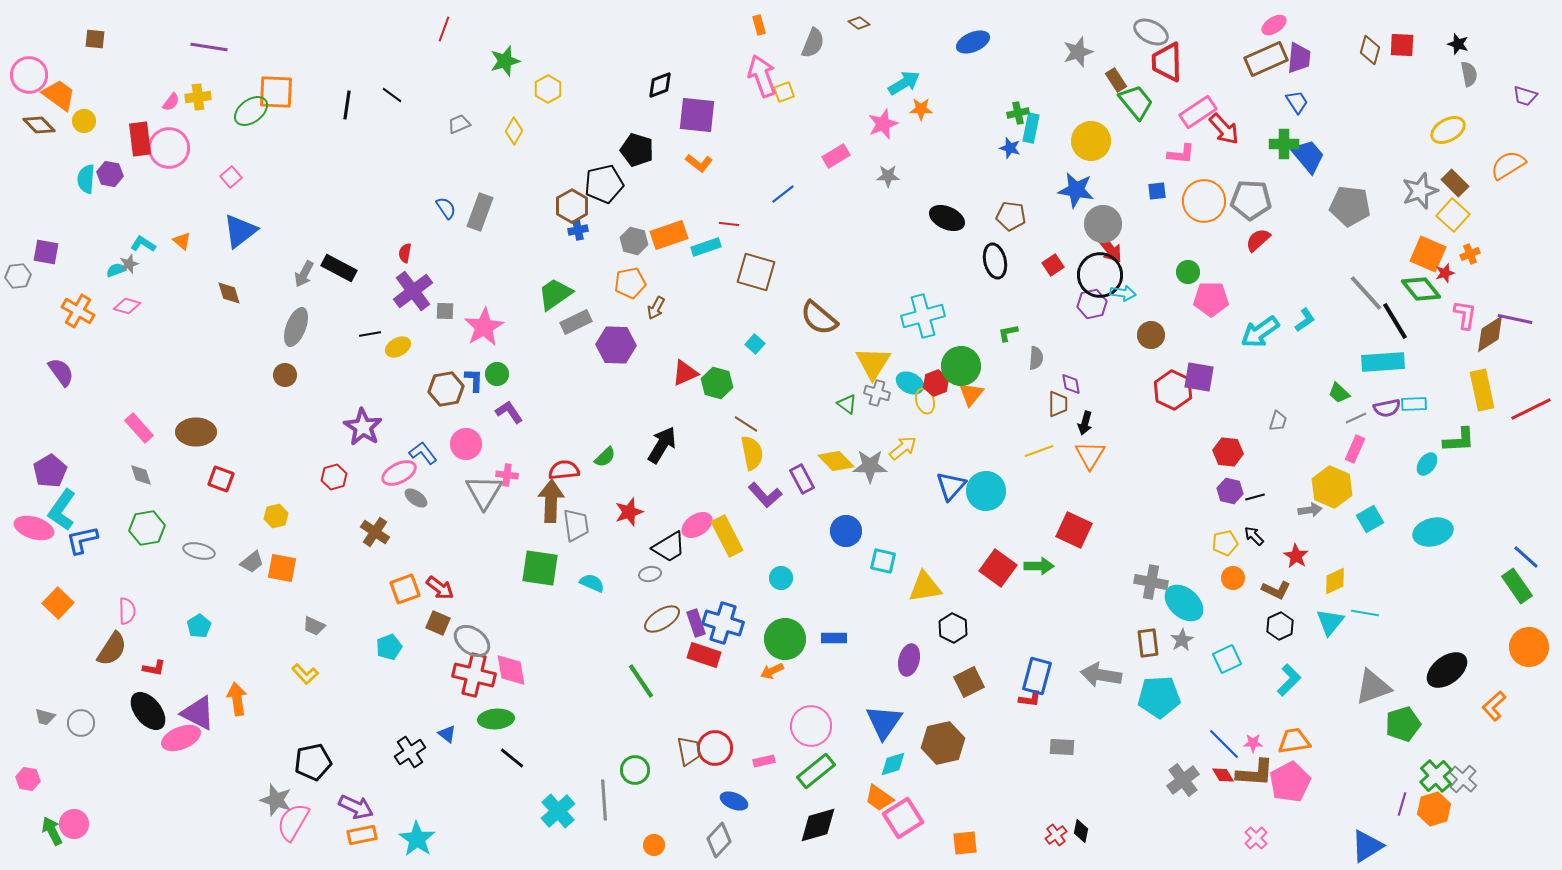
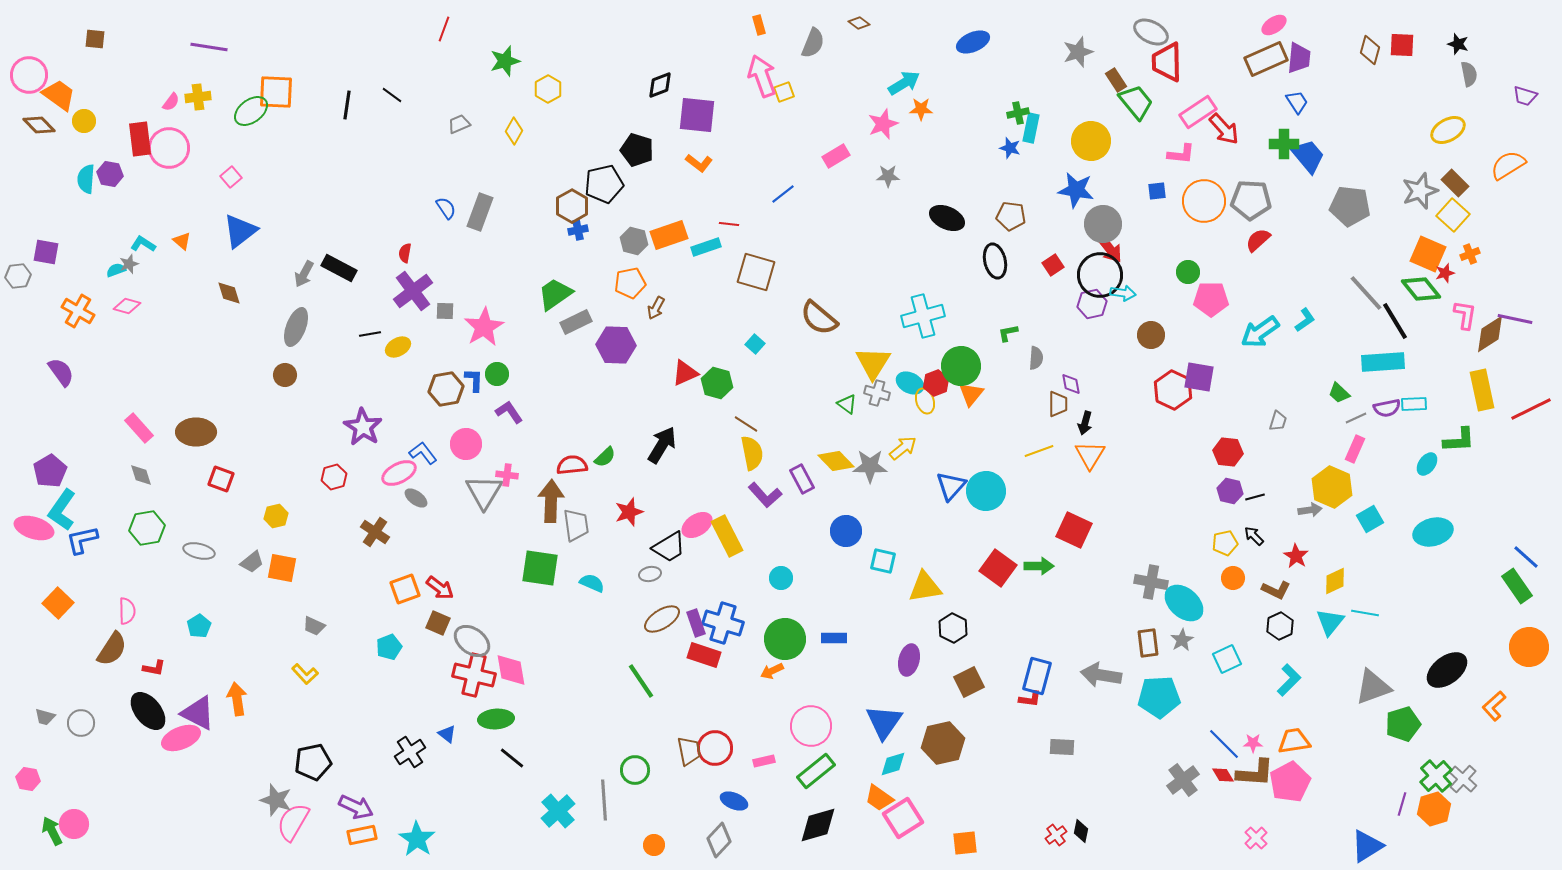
red semicircle at (564, 470): moved 8 px right, 5 px up
